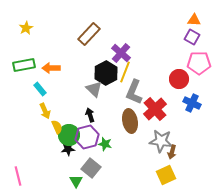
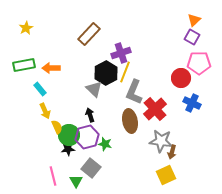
orange triangle: rotated 48 degrees counterclockwise
purple cross: rotated 30 degrees clockwise
red circle: moved 2 px right, 1 px up
pink line: moved 35 px right
